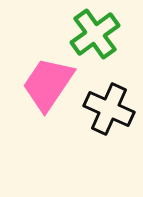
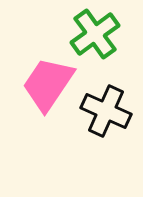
black cross: moved 3 px left, 2 px down
